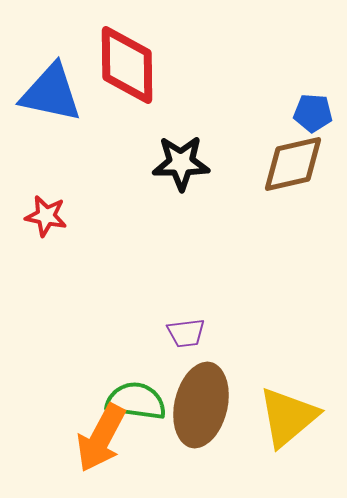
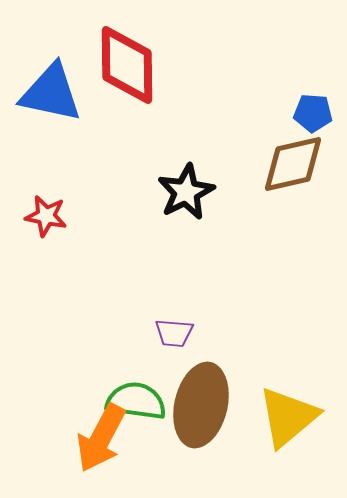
black star: moved 5 px right, 29 px down; rotated 26 degrees counterclockwise
purple trapezoid: moved 12 px left; rotated 12 degrees clockwise
